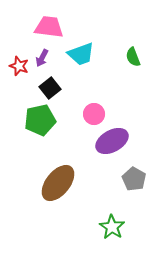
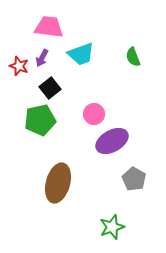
brown ellipse: rotated 24 degrees counterclockwise
green star: rotated 20 degrees clockwise
